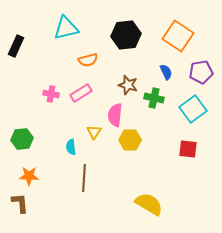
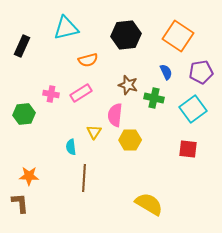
black rectangle: moved 6 px right
green hexagon: moved 2 px right, 25 px up
